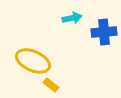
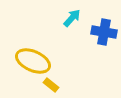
cyan arrow: rotated 36 degrees counterclockwise
blue cross: rotated 15 degrees clockwise
